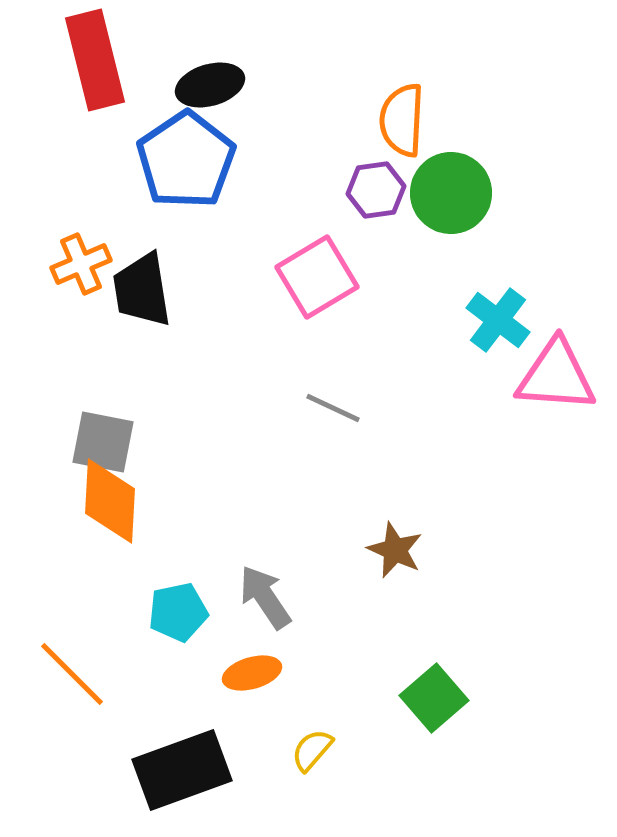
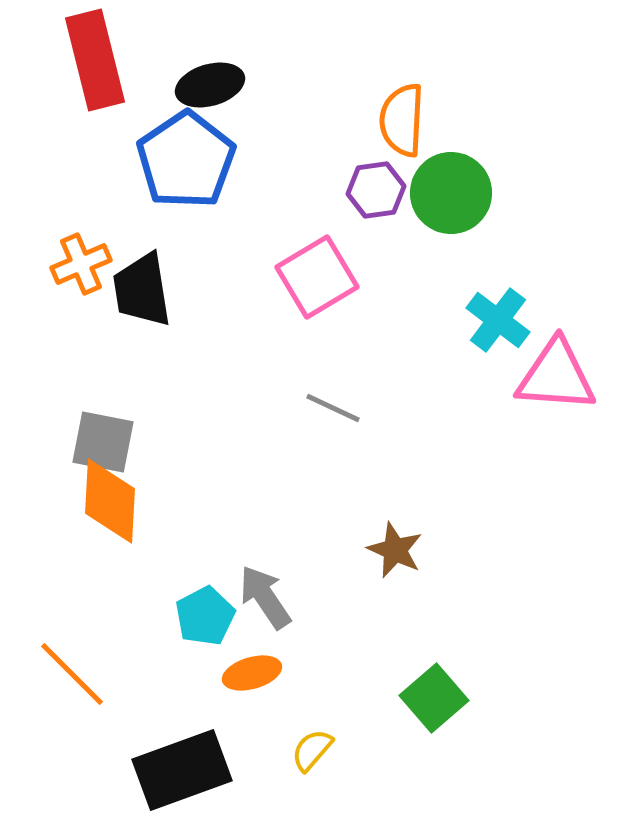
cyan pentagon: moved 27 px right, 4 px down; rotated 16 degrees counterclockwise
